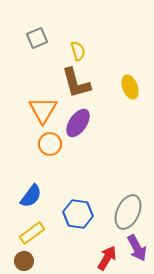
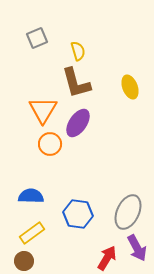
blue semicircle: rotated 125 degrees counterclockwise
